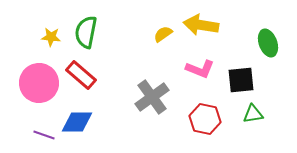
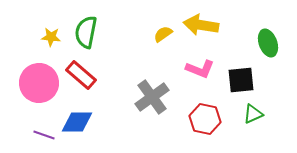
green triangle: rotated 15 degrees counterclockwise
